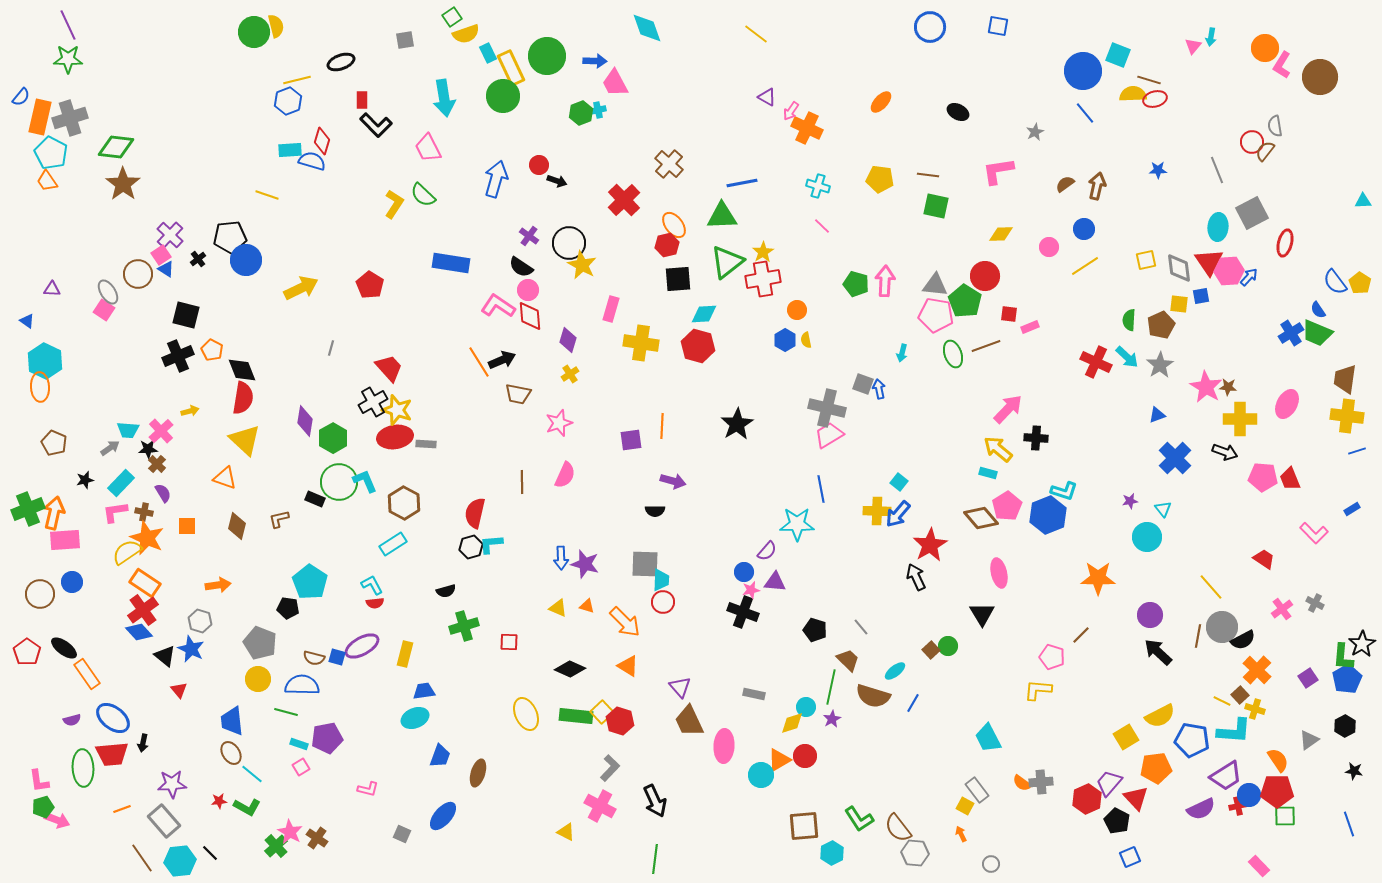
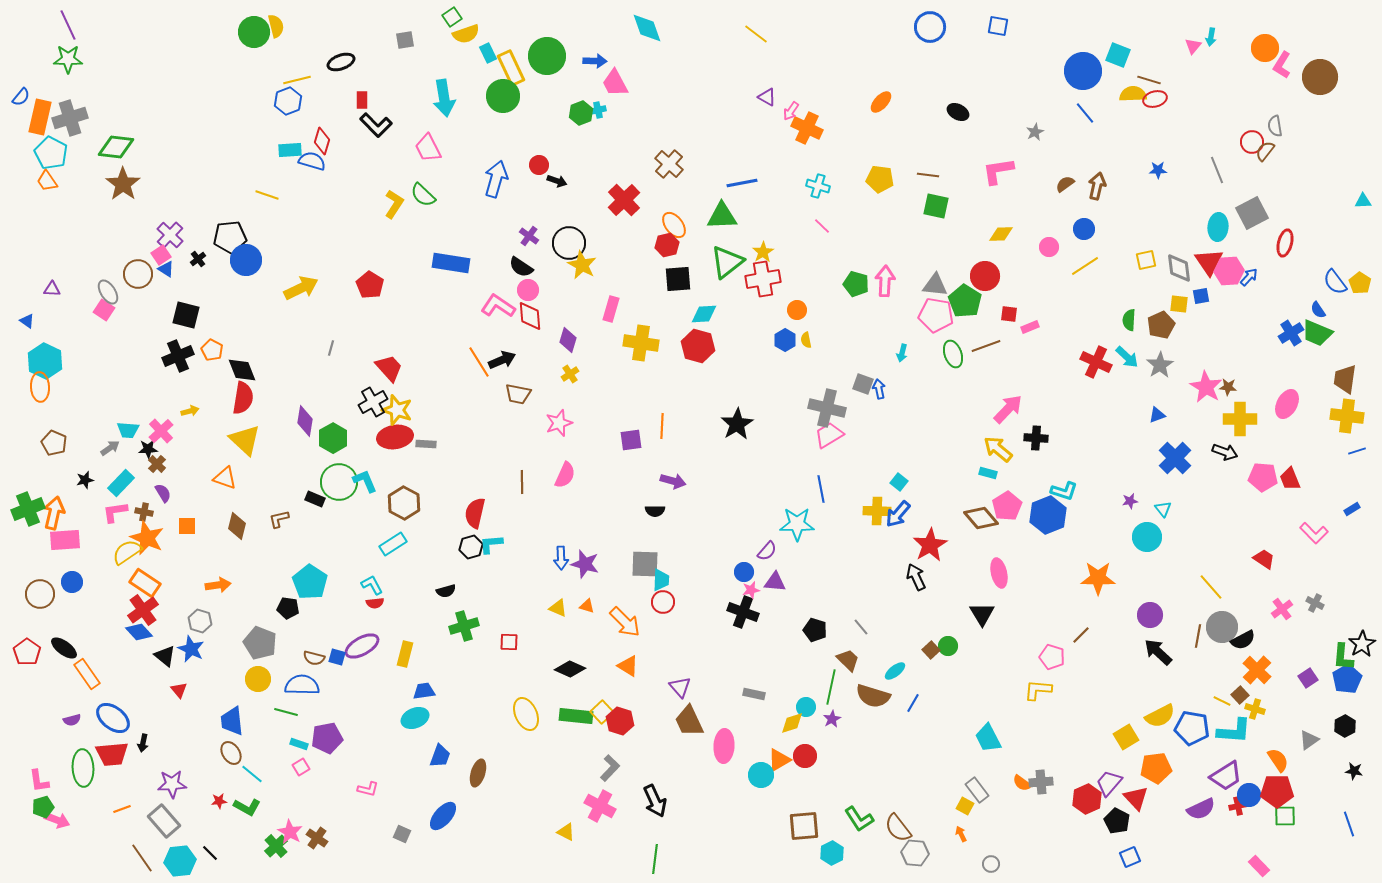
blue pentagon at (1192, 740): moved 12 px up
